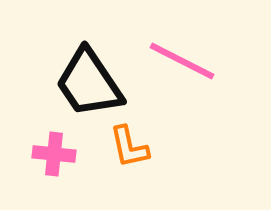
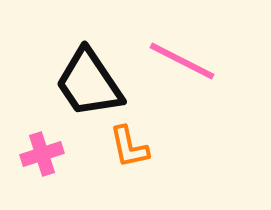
pink cross: moved 12 px left; rotated 24 degrees counterclockwise
